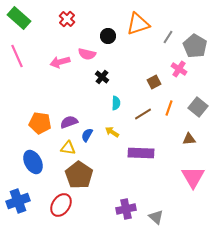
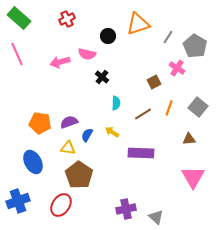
red cross: rotated 21 degrees clockwise
pink line: moved 2 px up
pink cross: moved 2 px left, 1 px up
